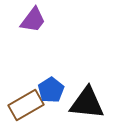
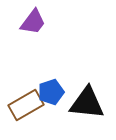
purple trapezoid: moved 2 px down
blue pentagon: moved 2 px down; rotated 15 degrees clockwise
